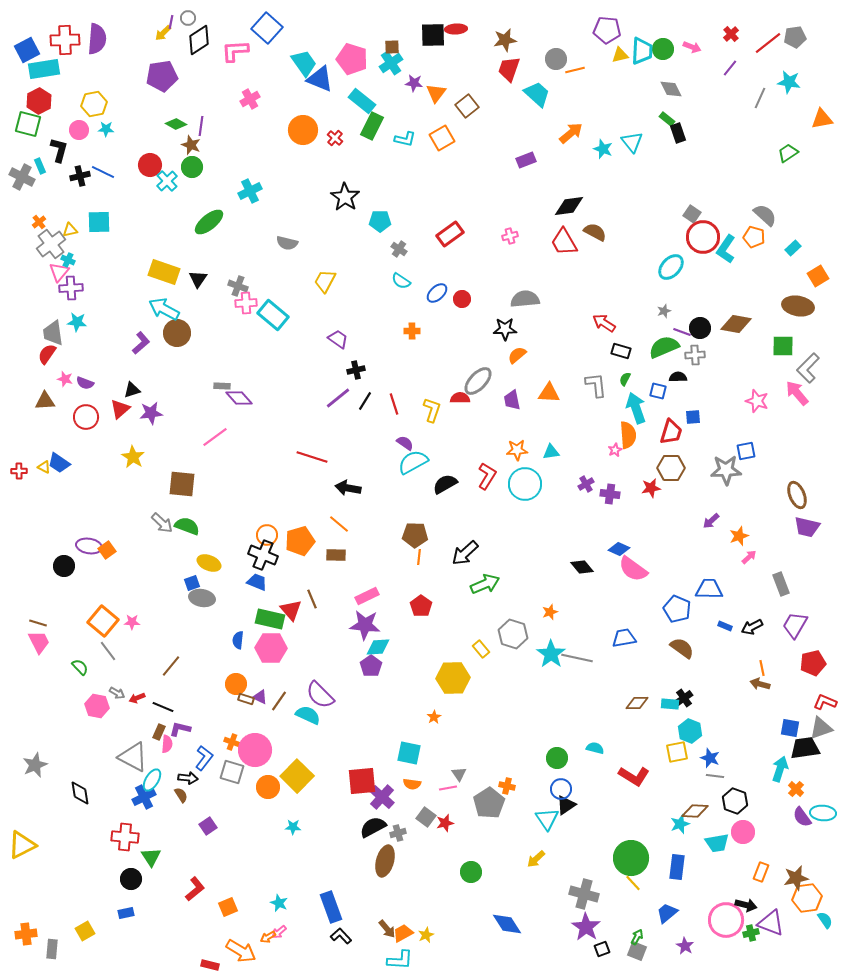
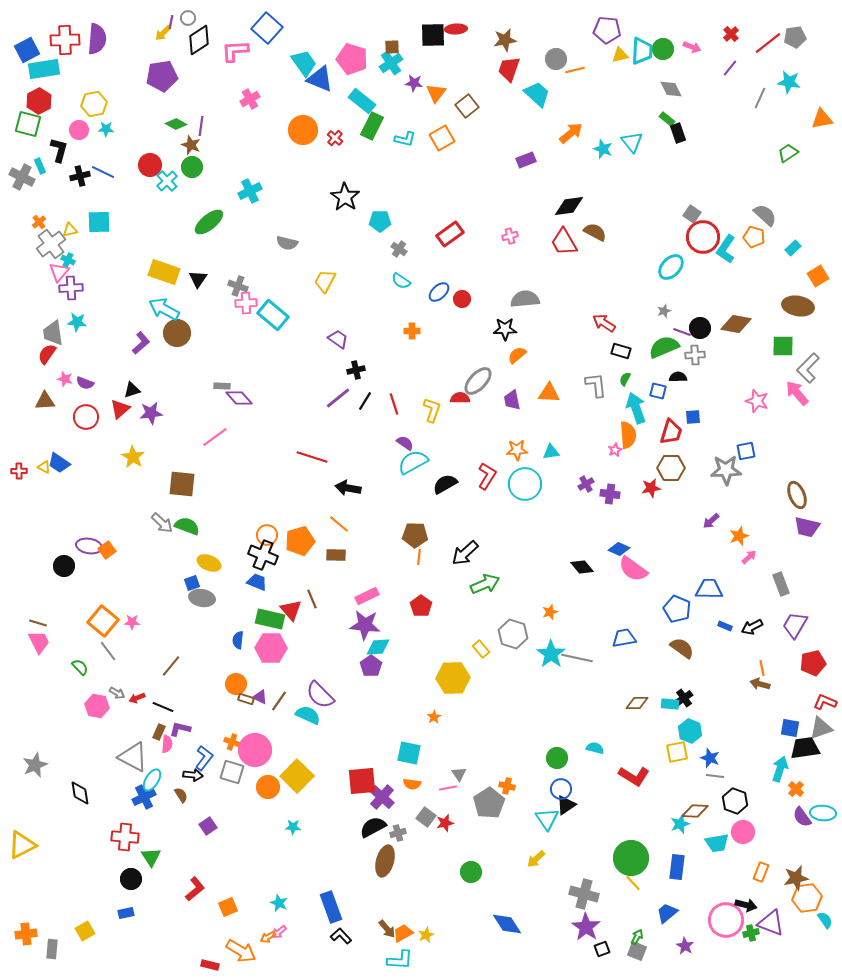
blue ellipse at (437, 293): moved 2 px right, 1 px up
black arrow at (188, 778): moved 5 px right, 3 px up
